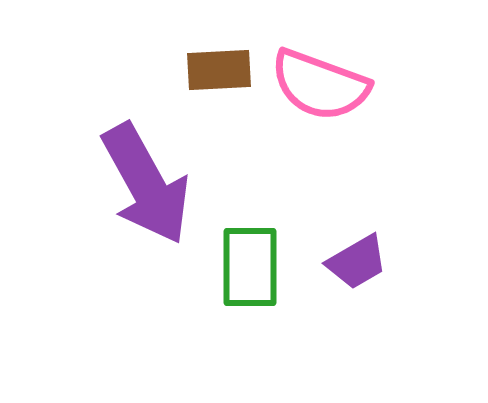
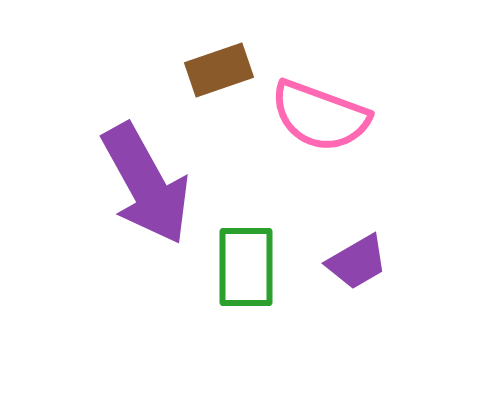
brown rectangle: rotated 16 degrees counterclockwise
pink semicircle: moved 31 px down
green rectangle: moved 4 px left
